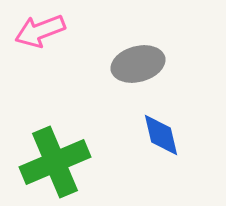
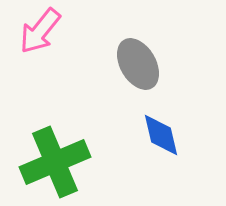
pink arrow: rotated 30 degrees counterclockwise
gray ellipse: rotated 75 degrees clockwise
